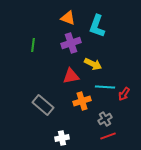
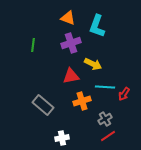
red line: rotated 14 degrees counterclockwise
